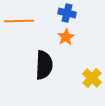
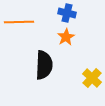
orange line: moved 1 px down
